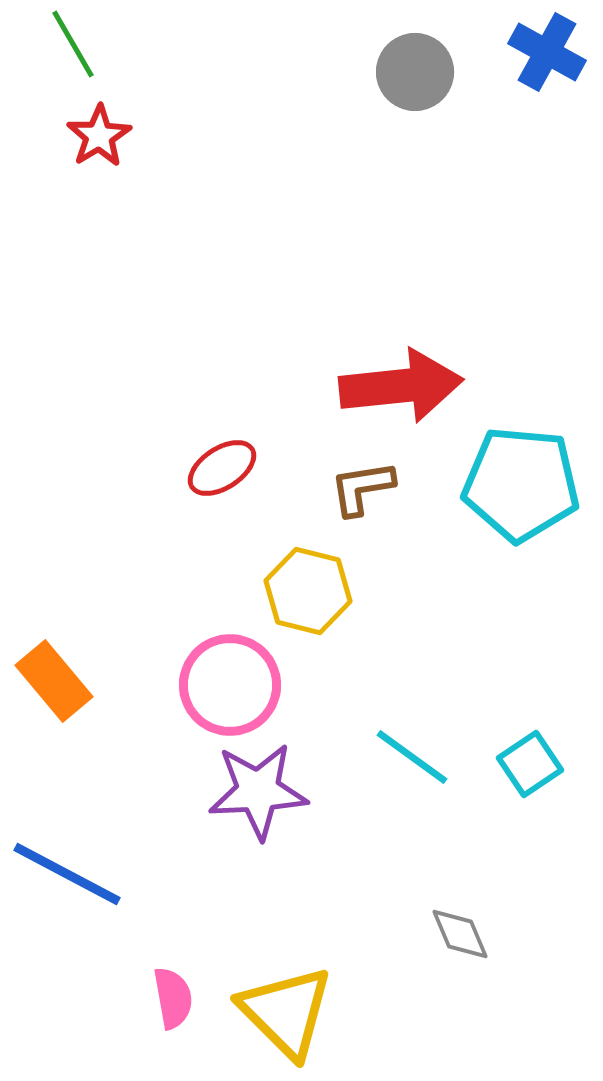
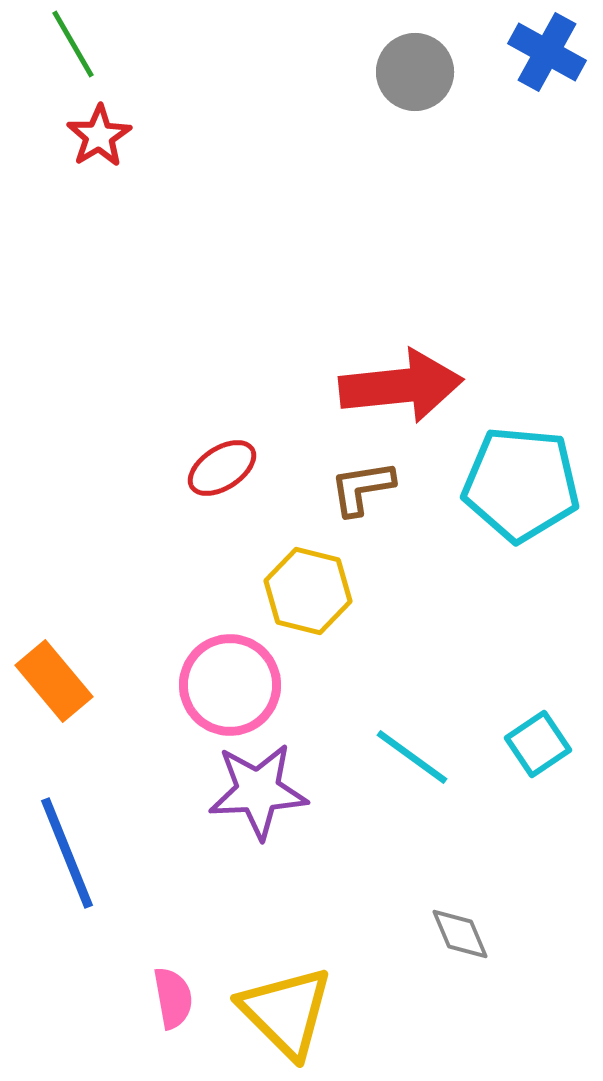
cyan square: moved 8 px right, 20 px up
blue line: moved 21 px up; rotated 40 degrees clockwise
